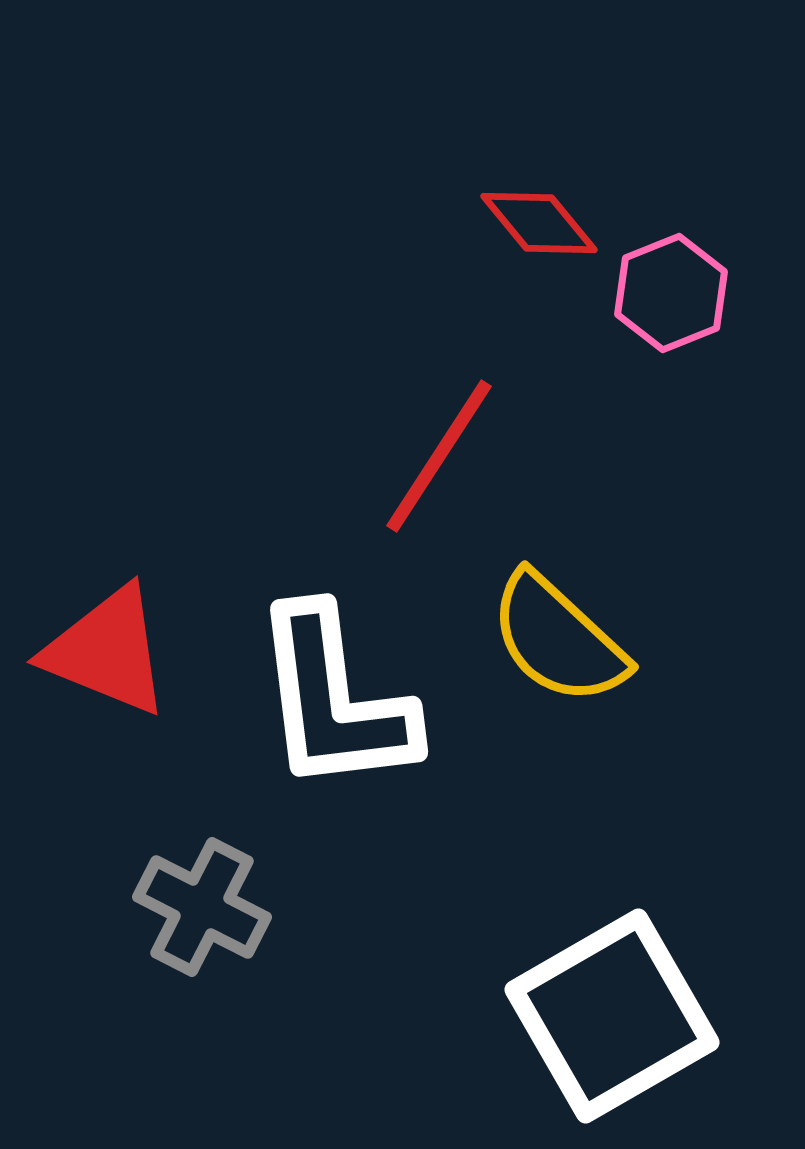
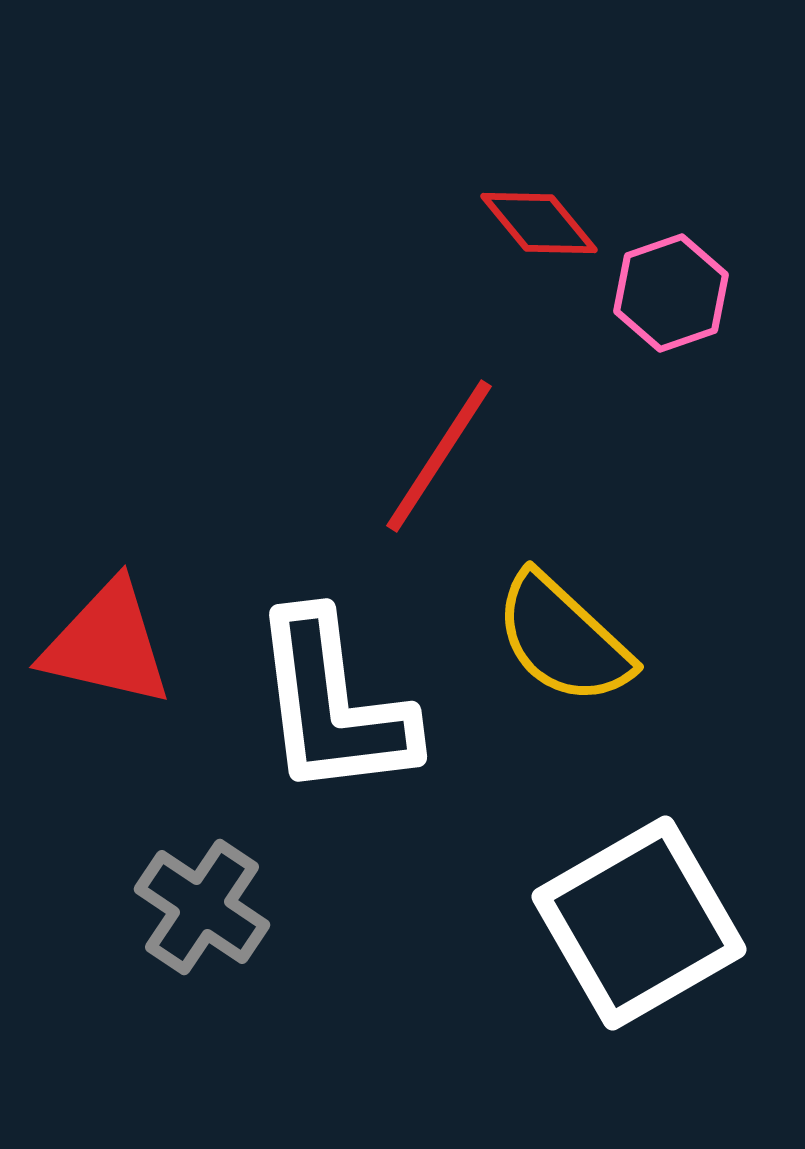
pink hexagon: rotated 3 degrees clockwise
yellow semicircle: moved 5 px right
red triangle: moved 7 px up; rotated 9 degrees counterclockwise
white L-shape: moved 1 px left, 5 px down
gray cross: rotated 7 degrees clockwise
white square: moved 27 px right, 93 px up
